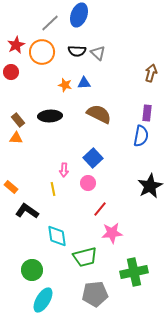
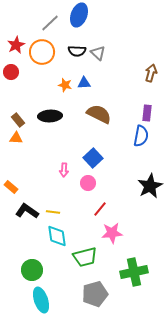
yellow line: moved 23 px down; rotated 72 degrees counterclockwise
gray pentagon: rotated 10 degrees counterclockwise
cyan ellipse: moved 2 px left; rotated 50 degrees counterclockwise
